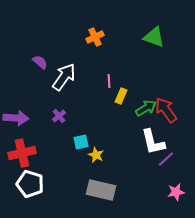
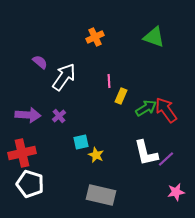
purple arrow: moved 12 px right, 3 px up
white L-shape: moved 7 px left, 11 px down
gray rectangle: moved 5 px down
